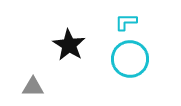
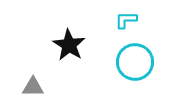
cyan L-shape: moved 2 px up
cyan circle: moved 5 px right, 3 px down
